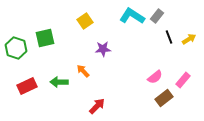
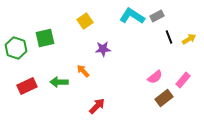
gray rectangle: rotated 24 degrees clockwise
